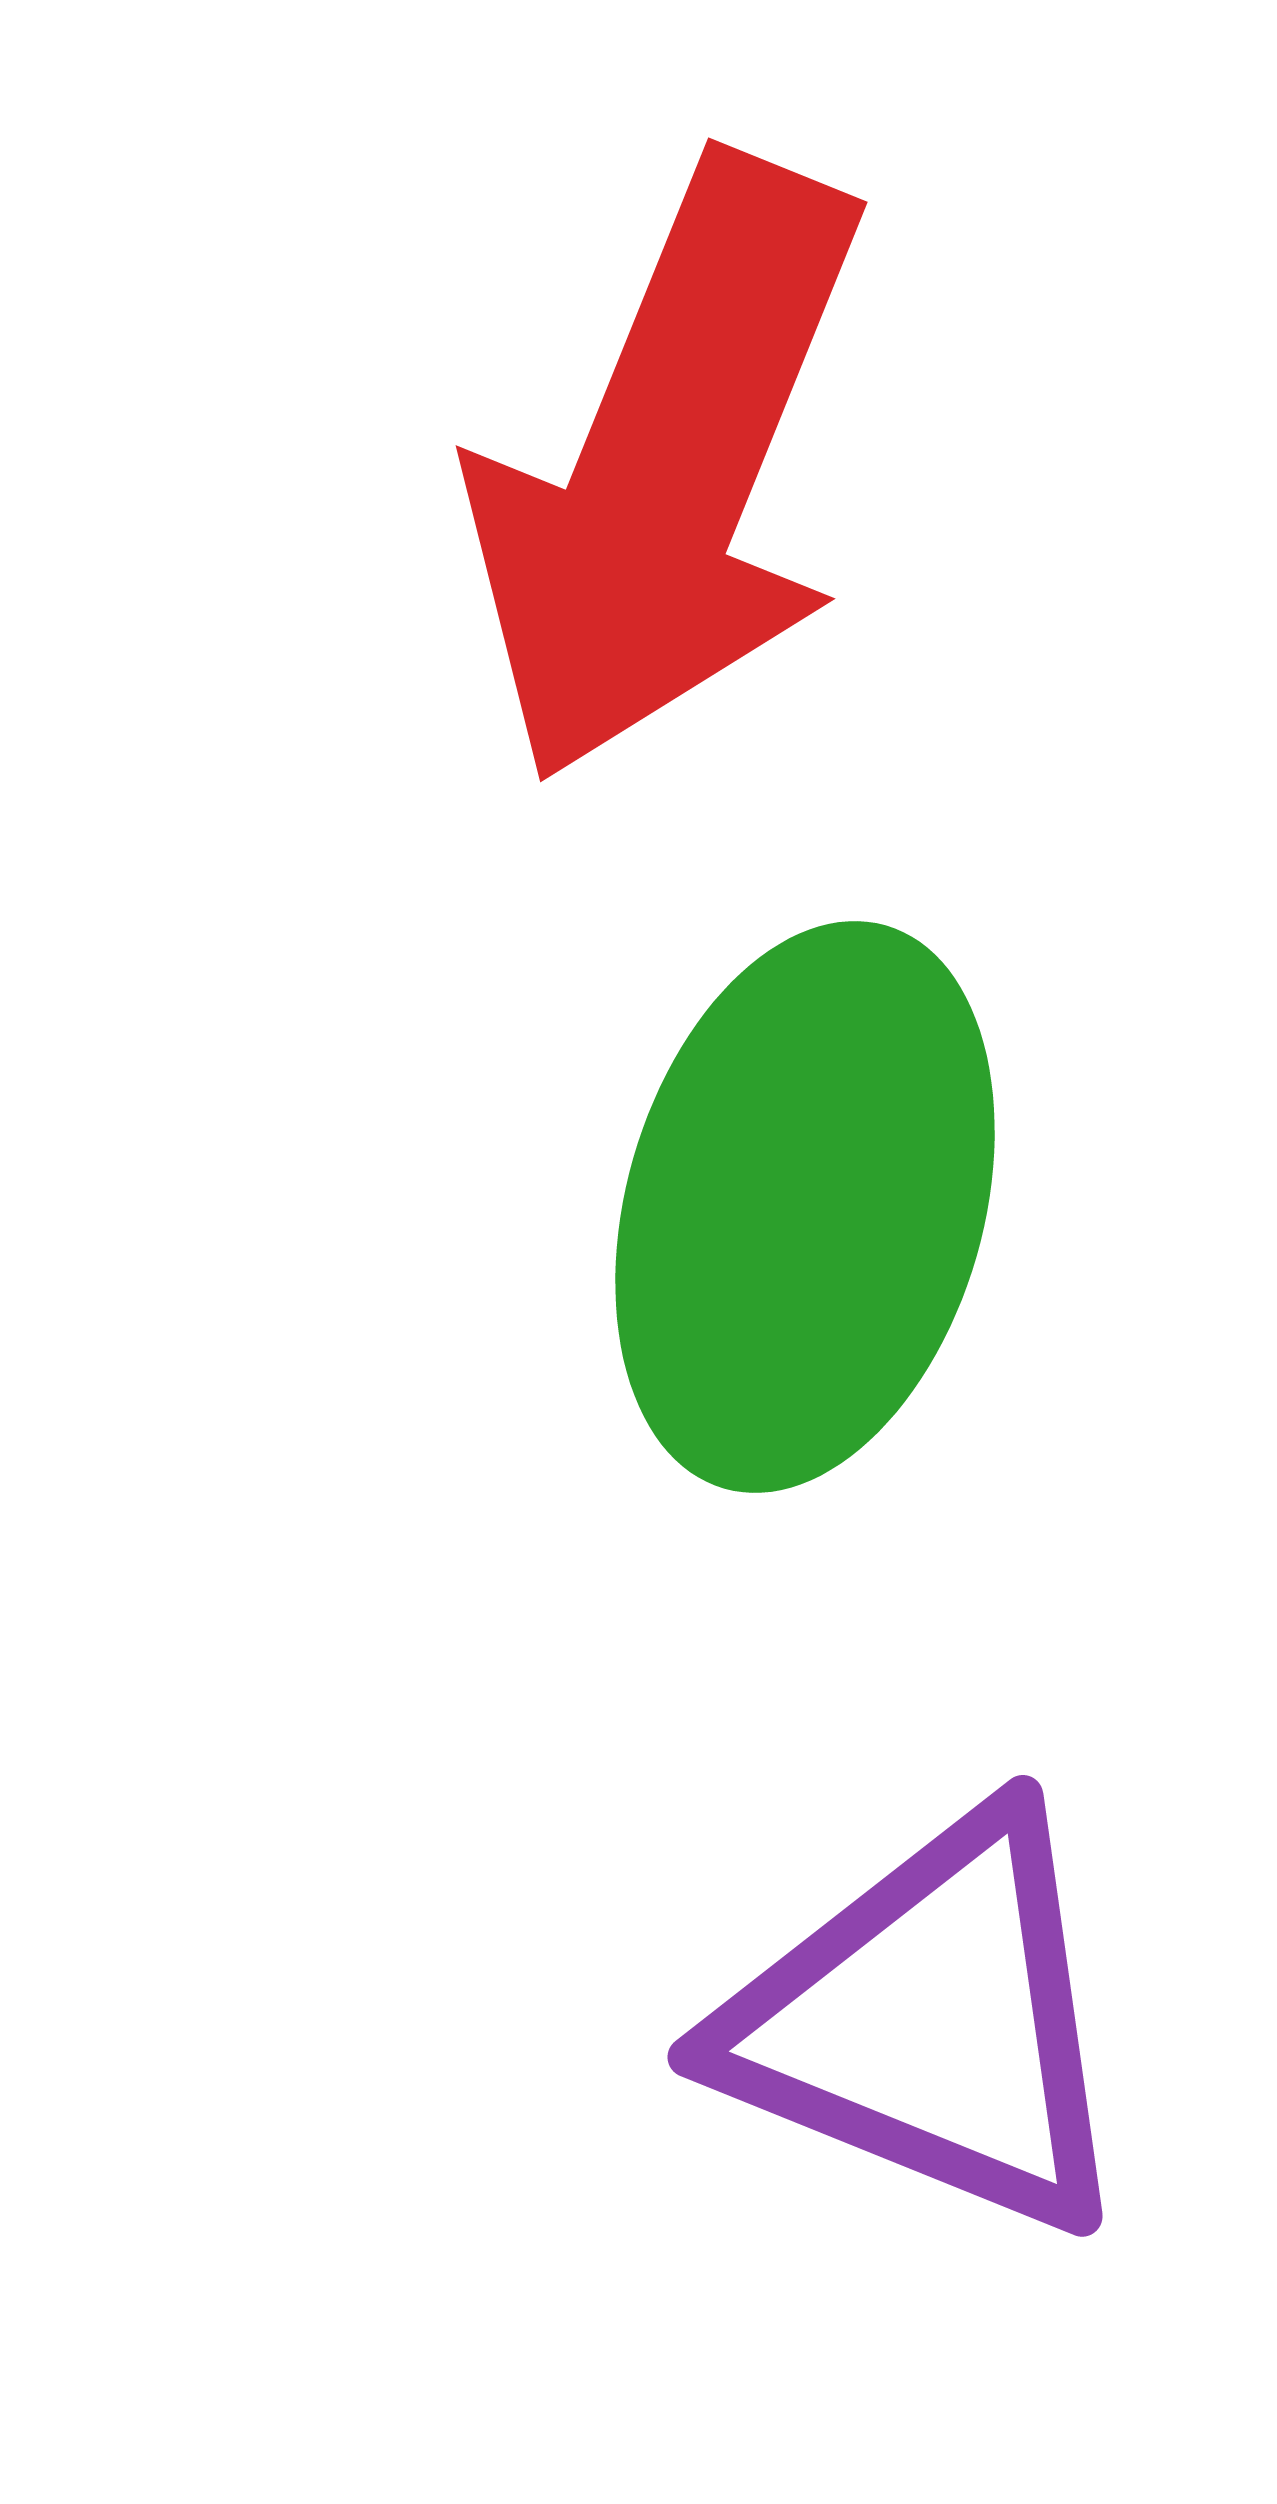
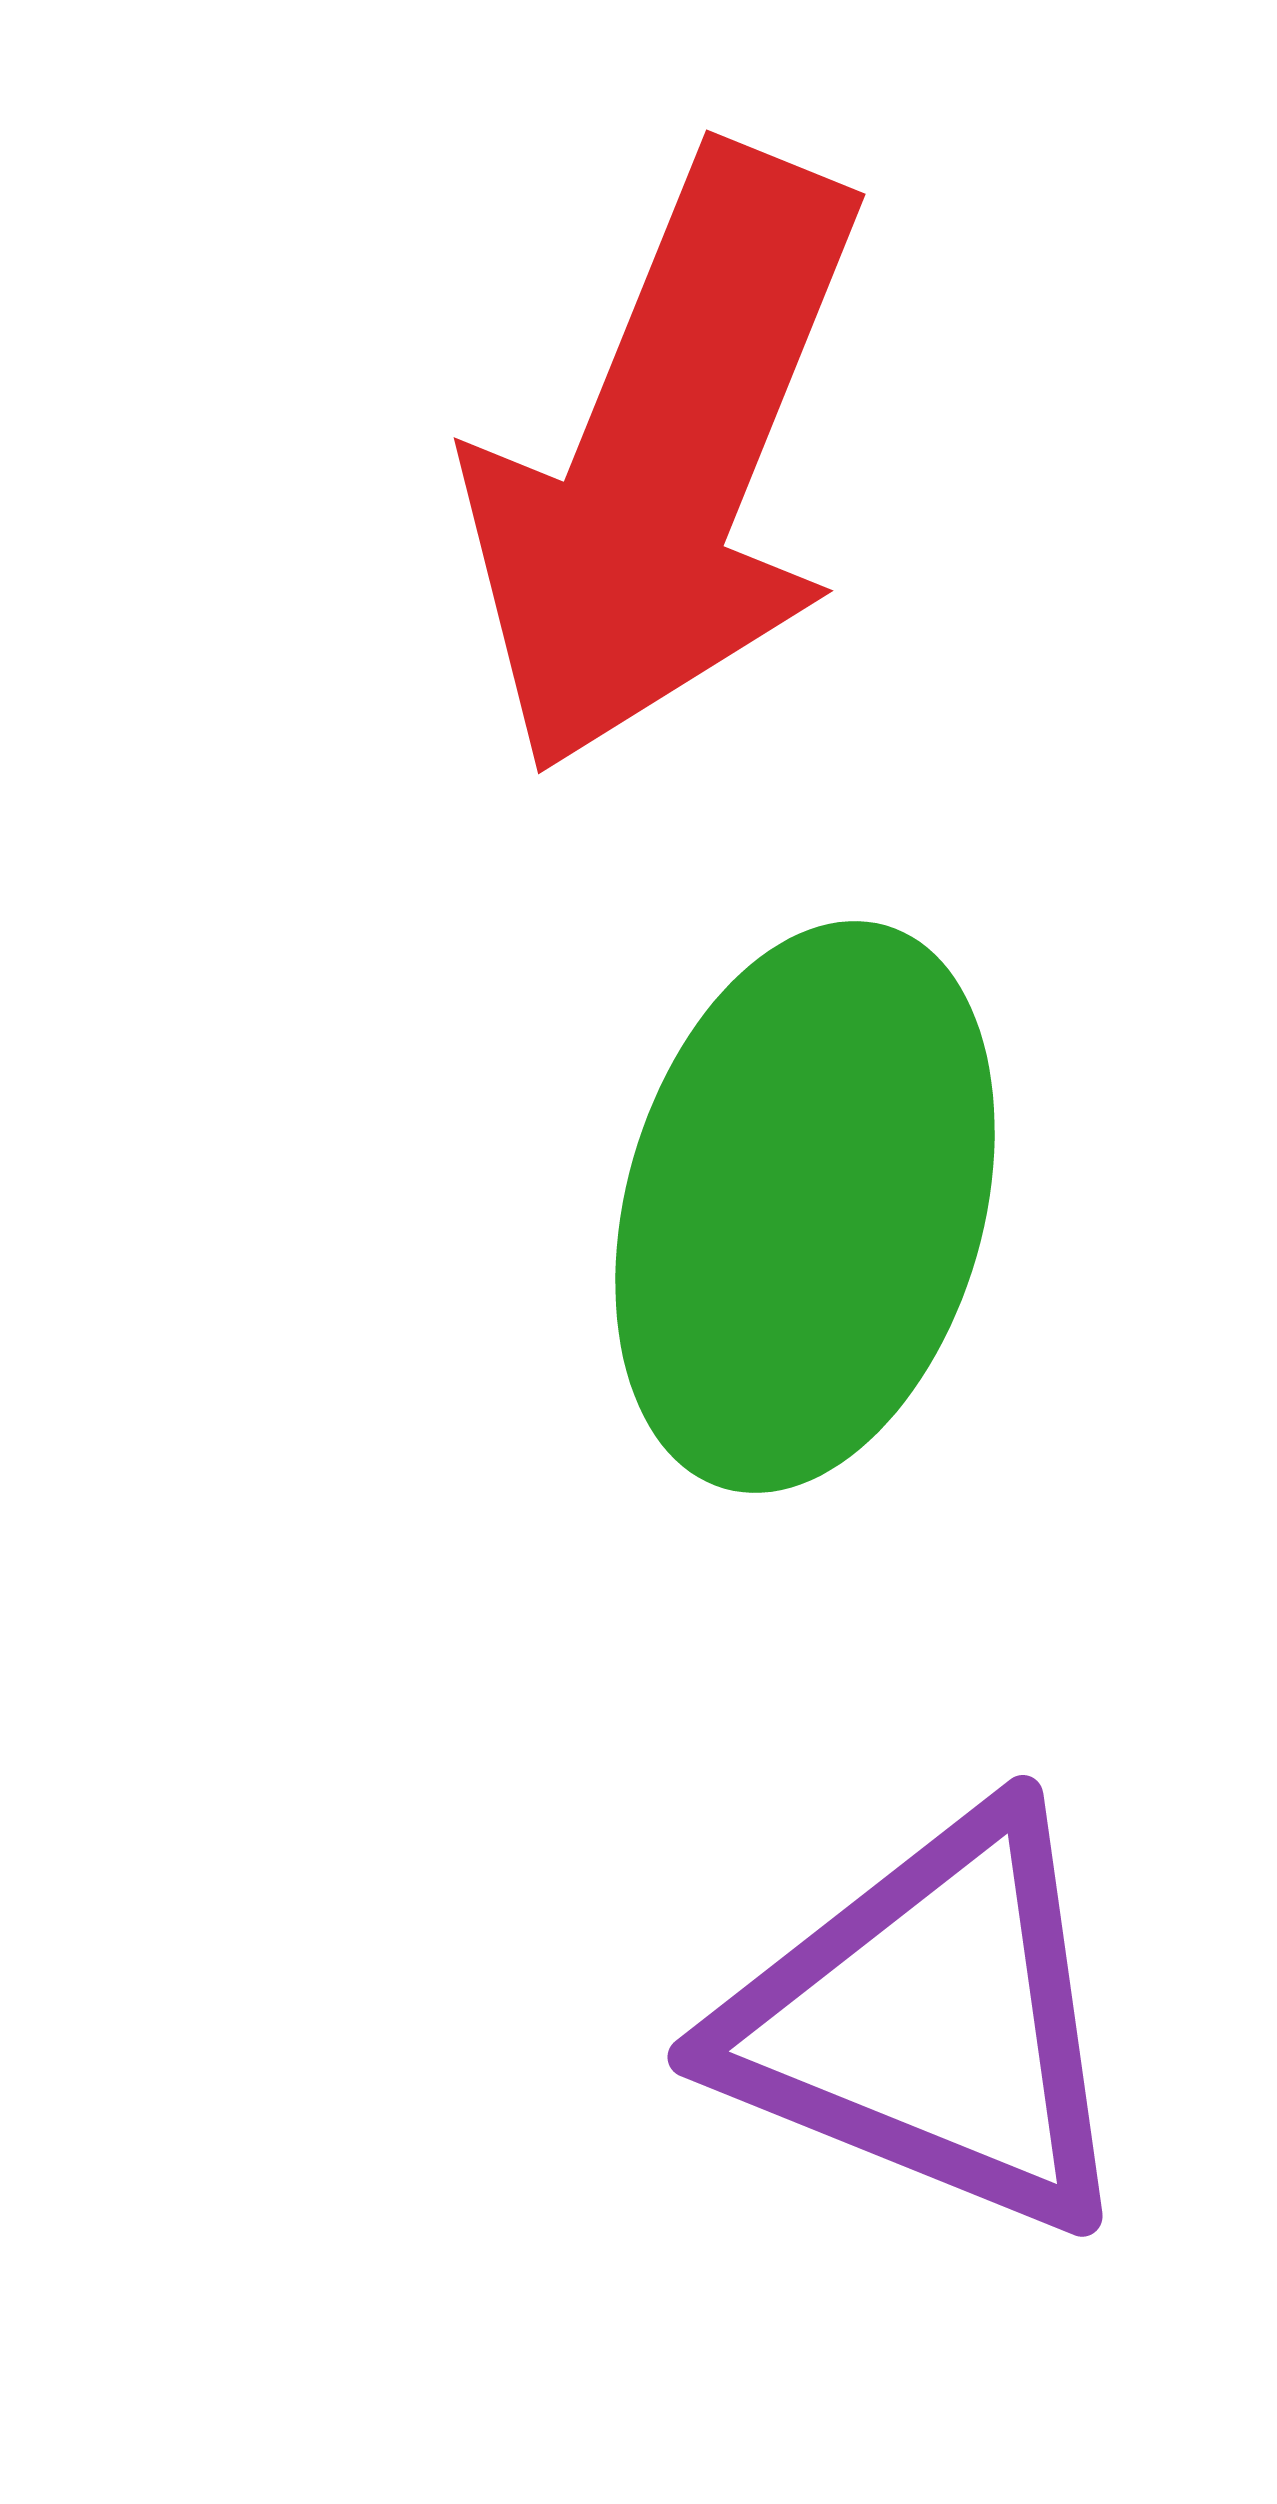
red arrow: moved 2 px left, 8 px up
